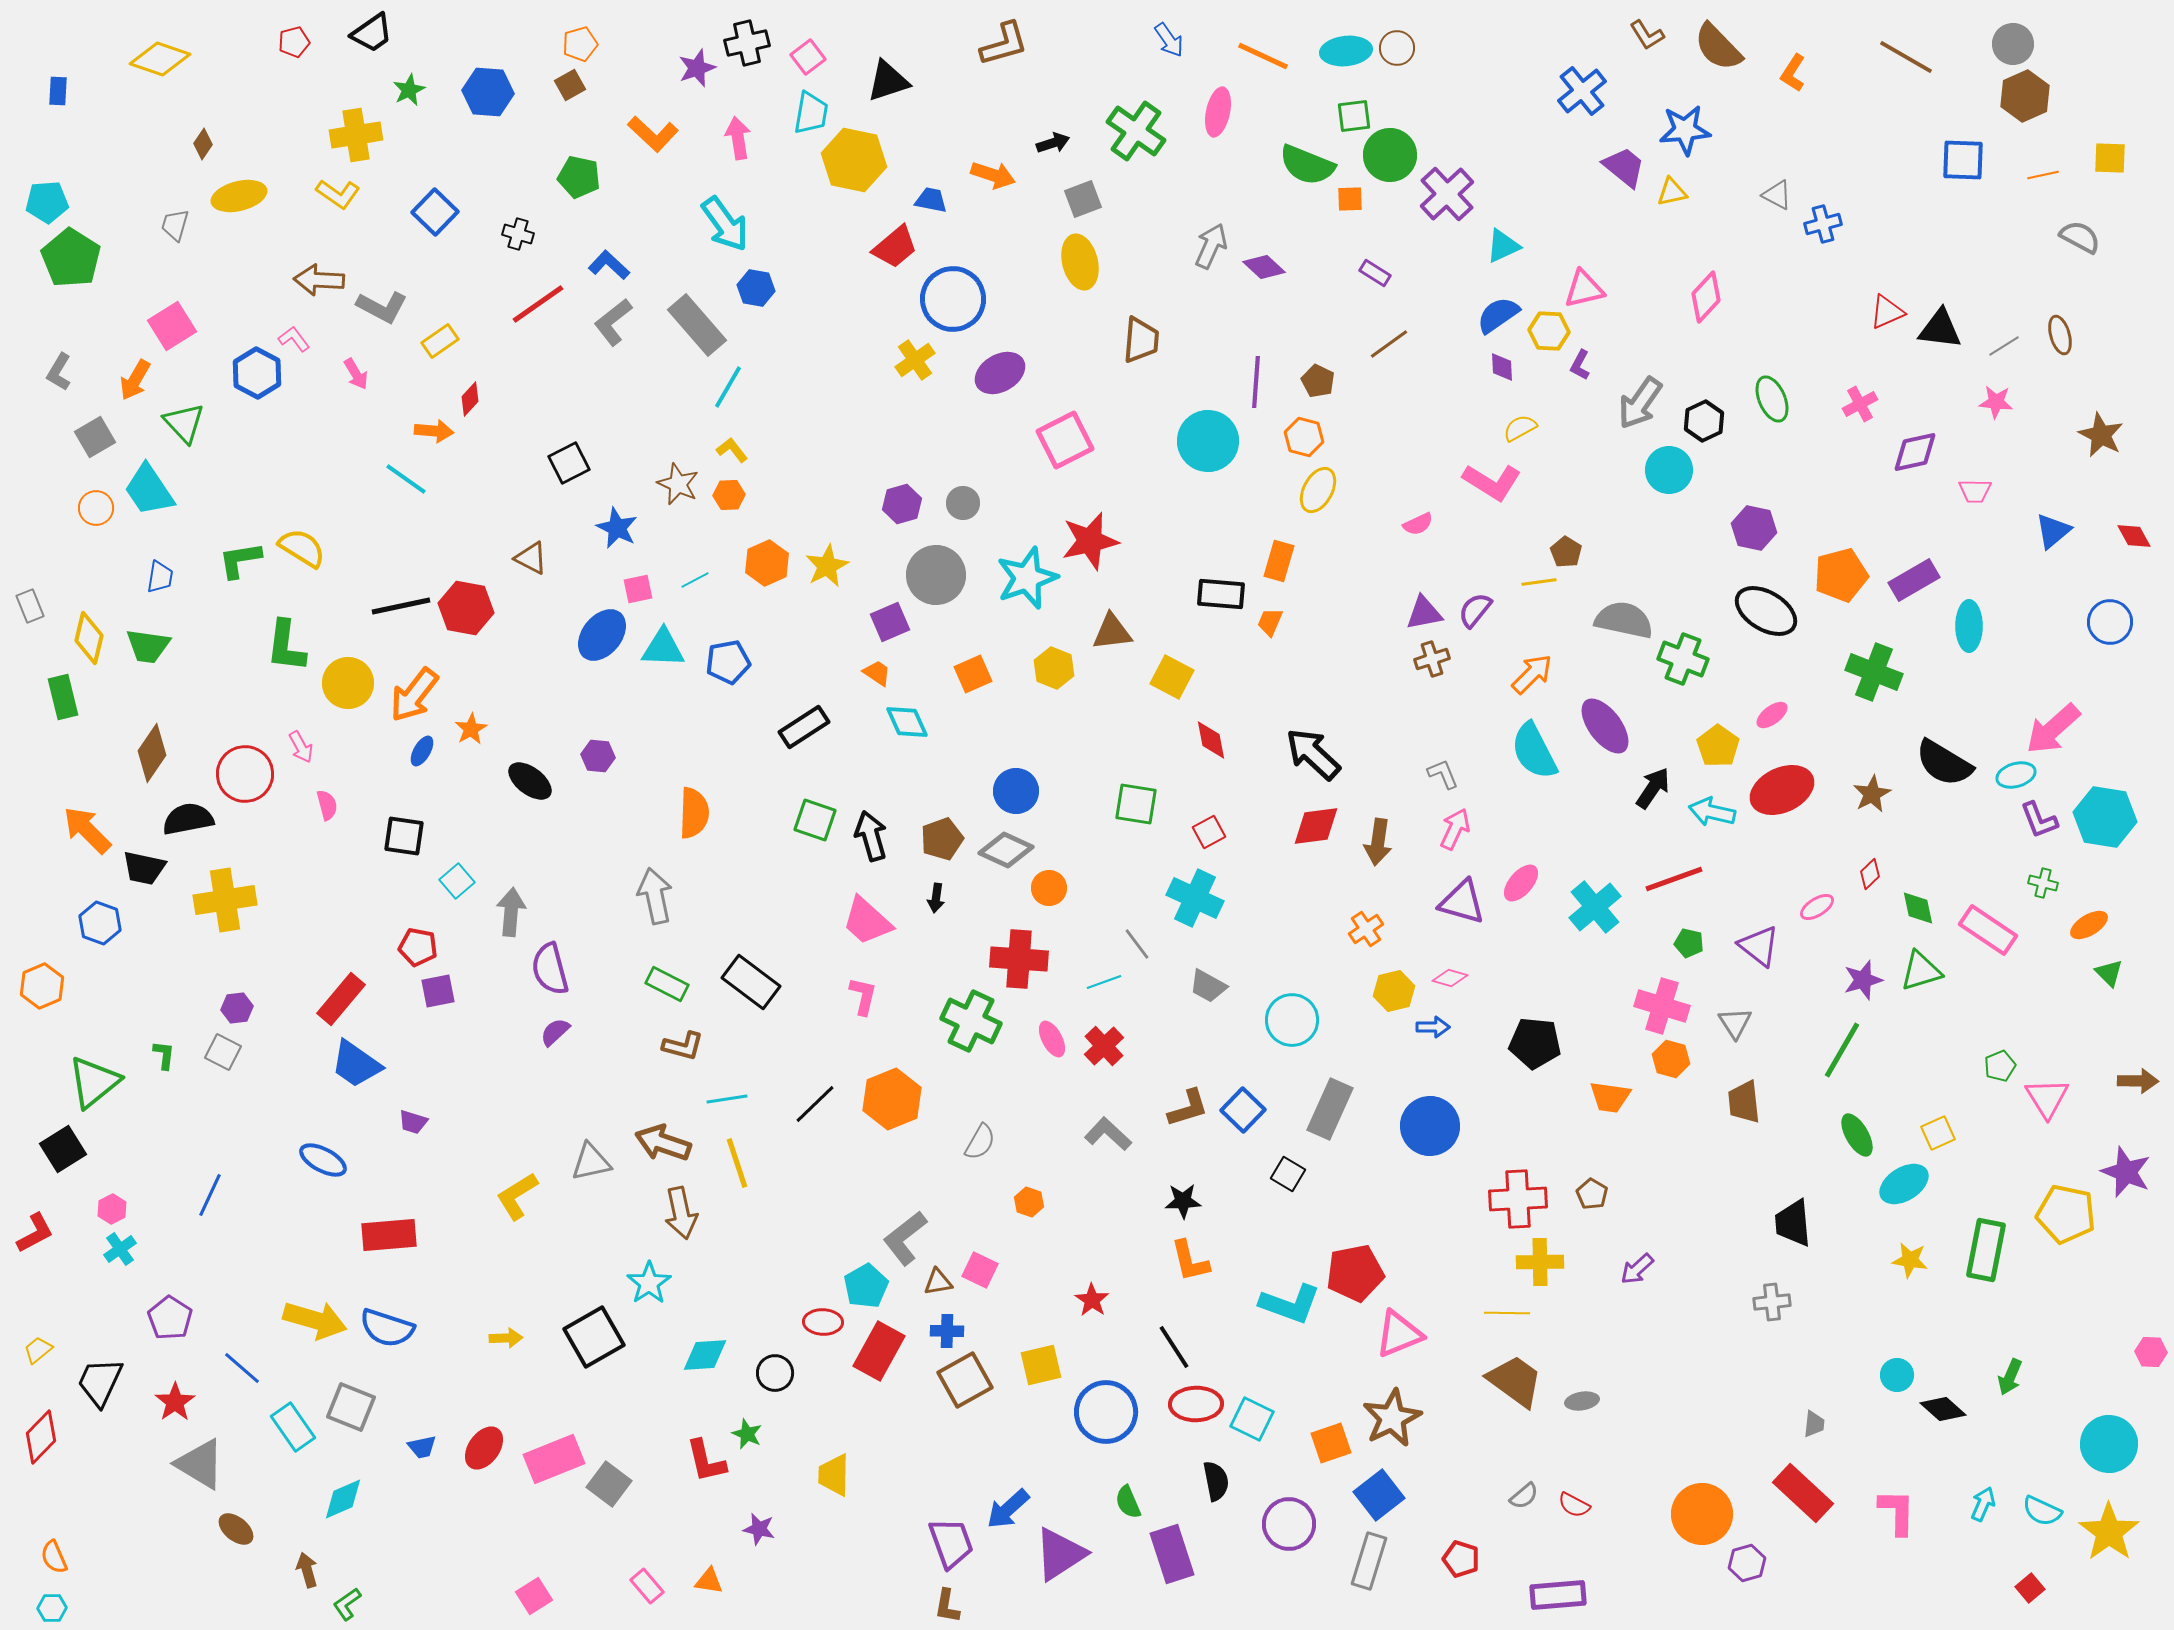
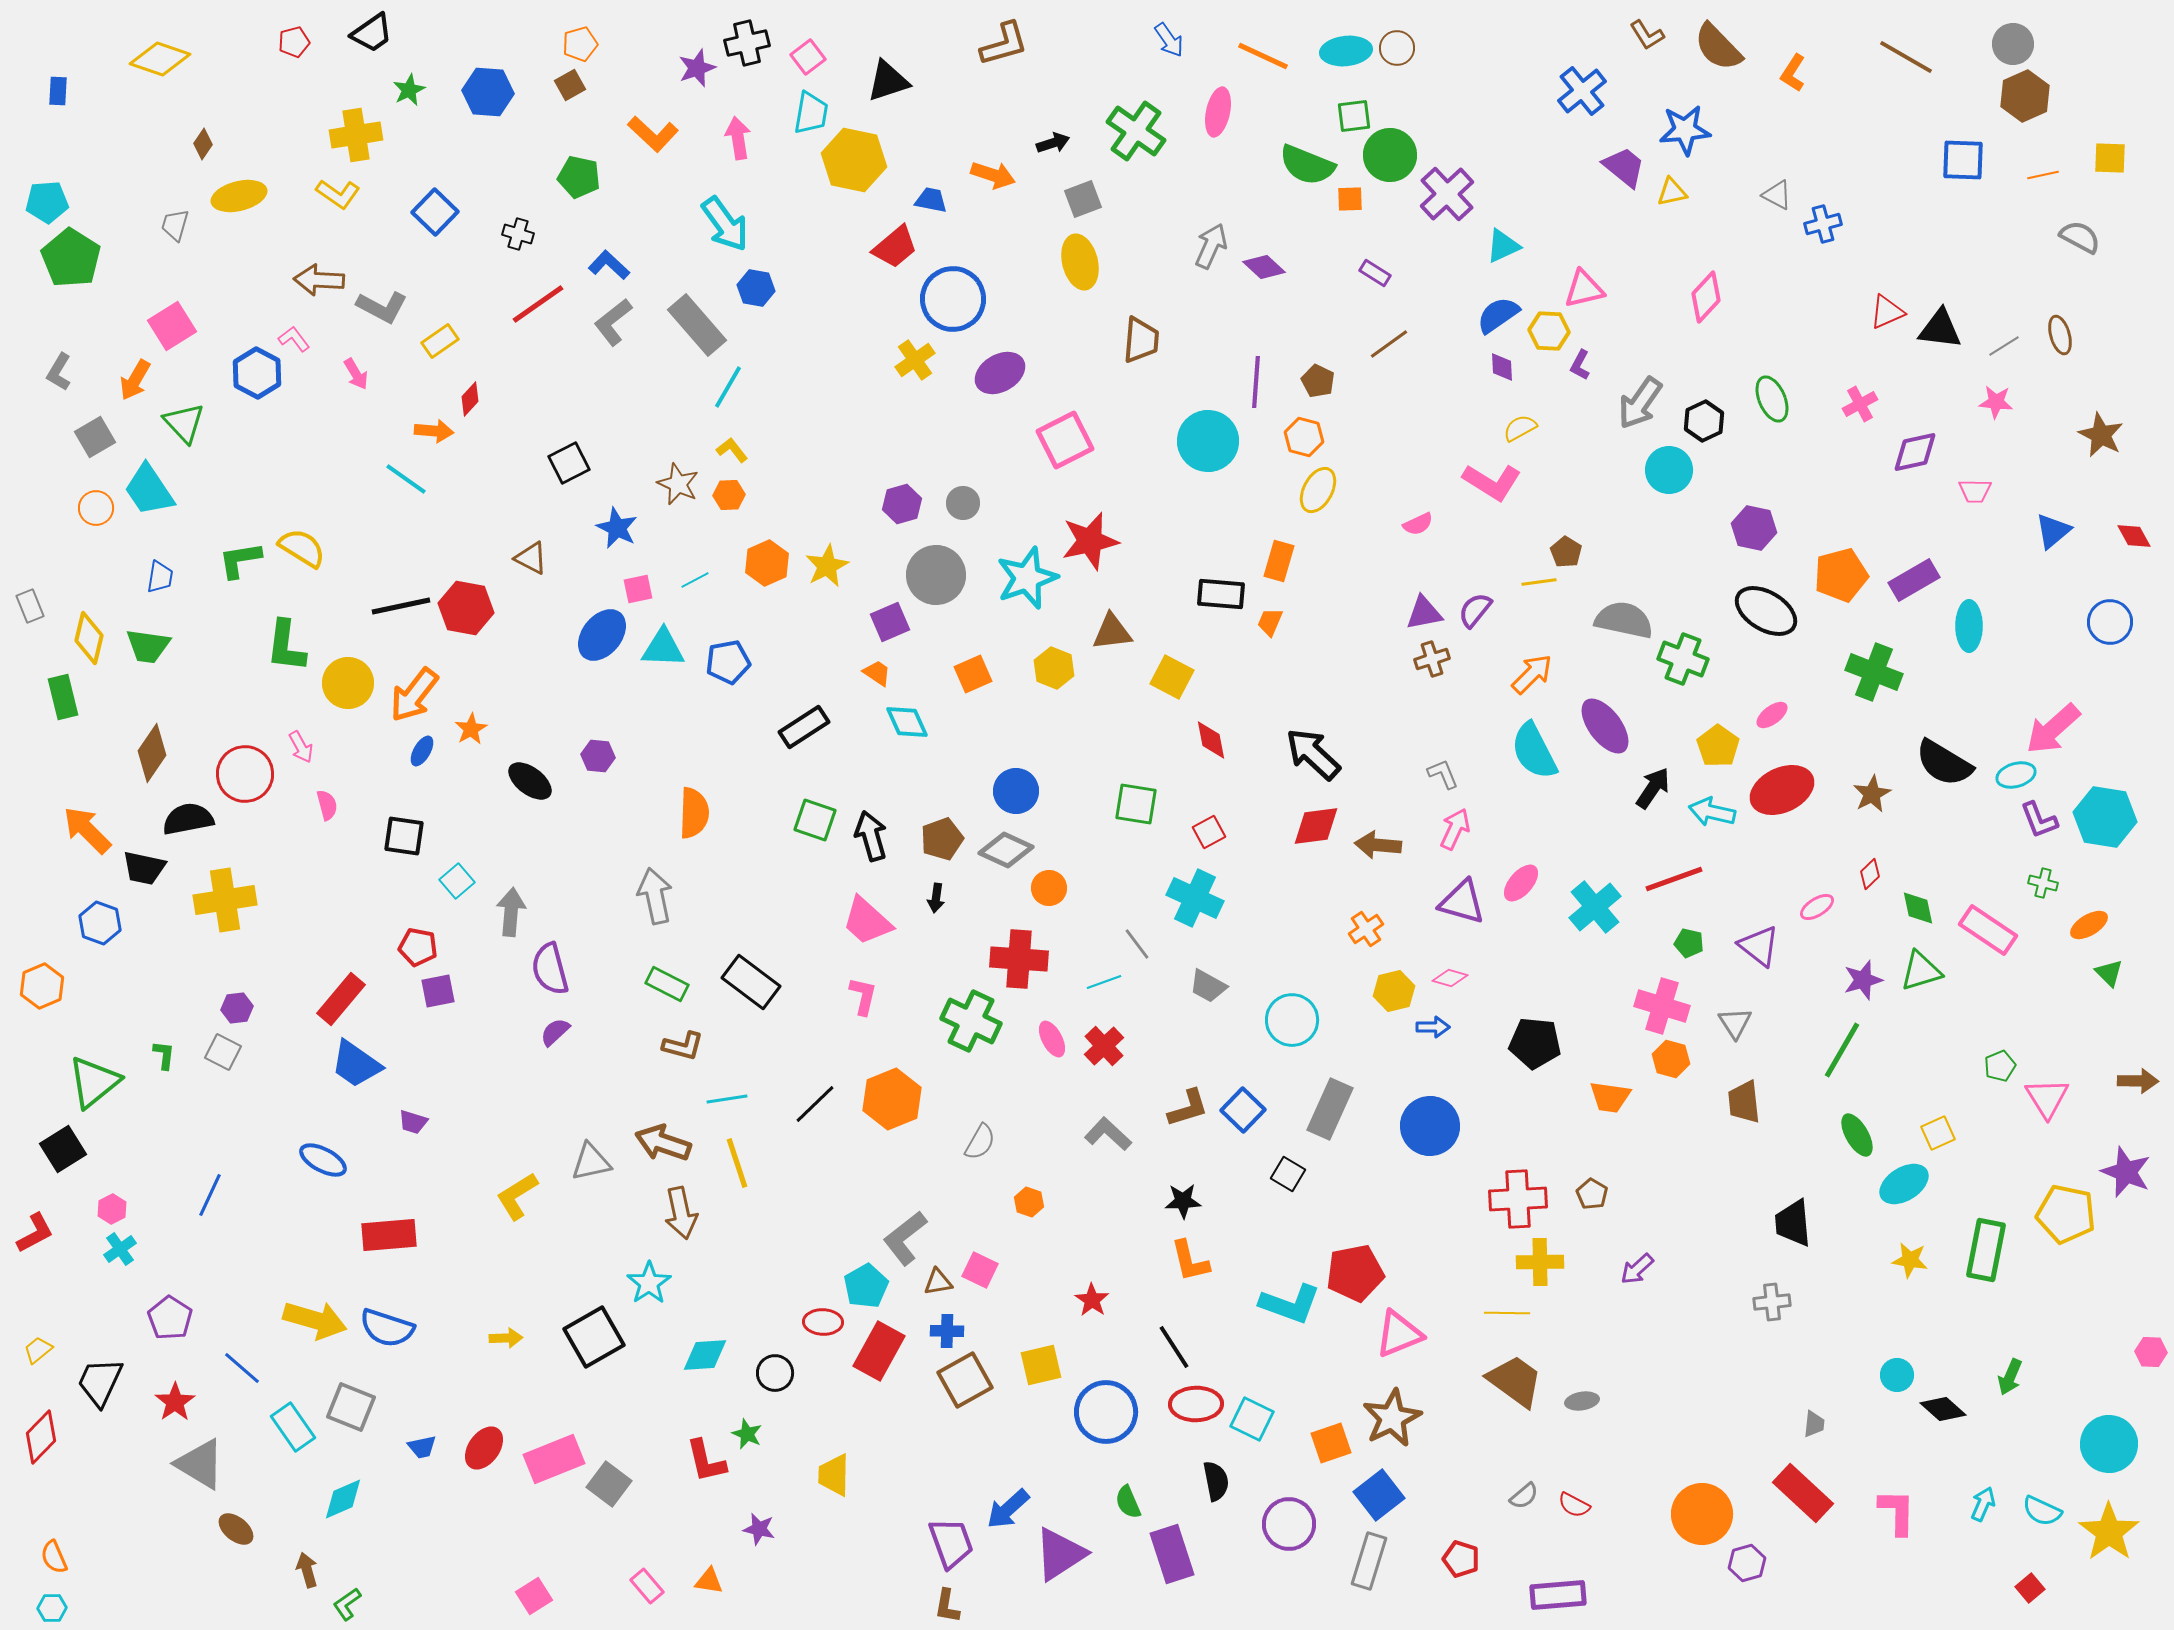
brown arrow at (1378, 842): moved 3 px down; rotated 87 degrees clockwise
